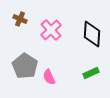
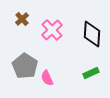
brown cross: moved 2 px right; rotated 24 degrees clockwise
pink cross: moved 1 px right
pink semicircle: moved 2 px left, 1 px down
